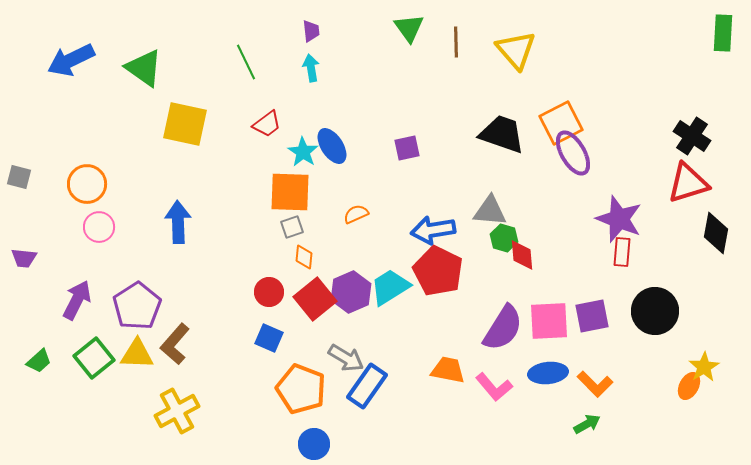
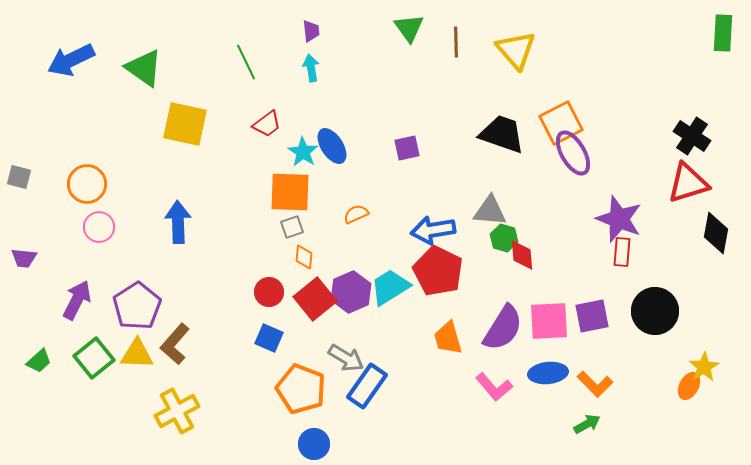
orange trapezoid at (448, 370): moved 32 px up; rotated 117 degrees counterclockwise
